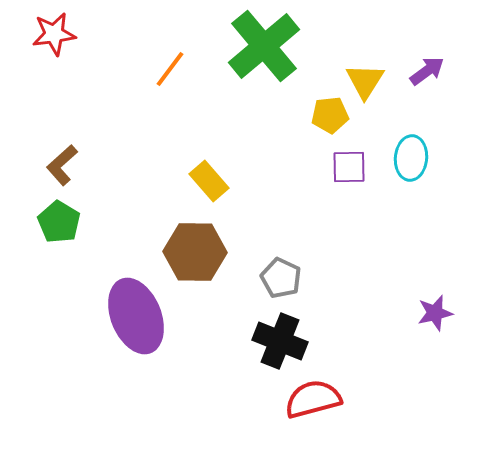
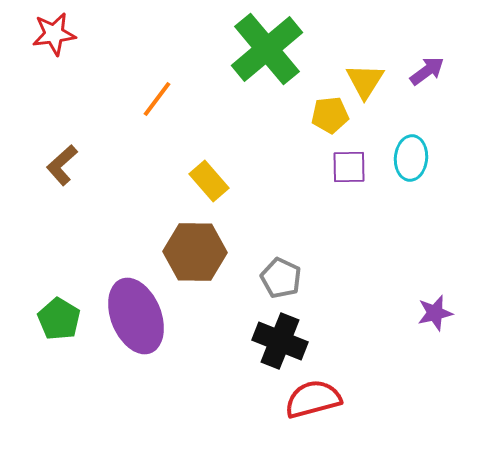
green cross: moved 3 px right, 3 px down
orange line: moved 13 px left, 30 px down
green pentagon: moved 97 px down
